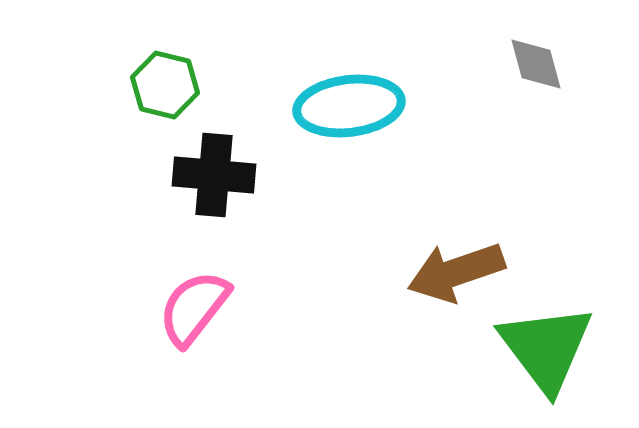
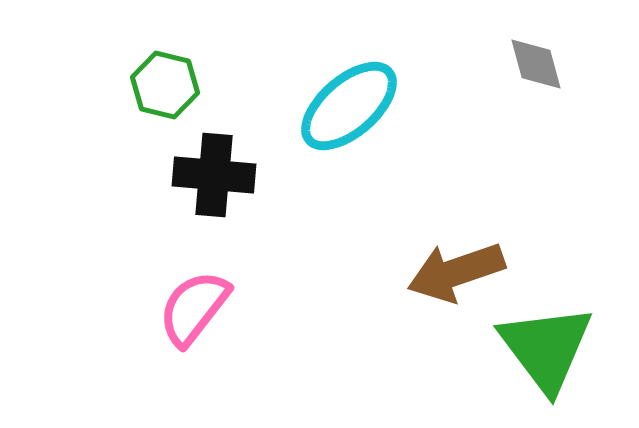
cyan ellipse: rotated 34 degrees counterclockwise
